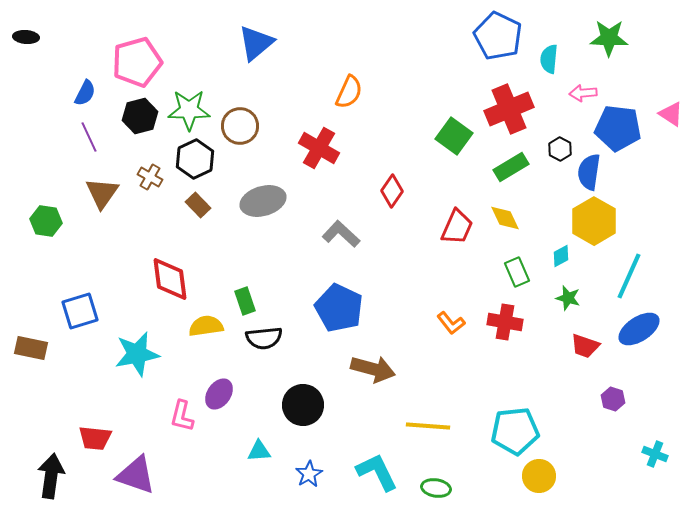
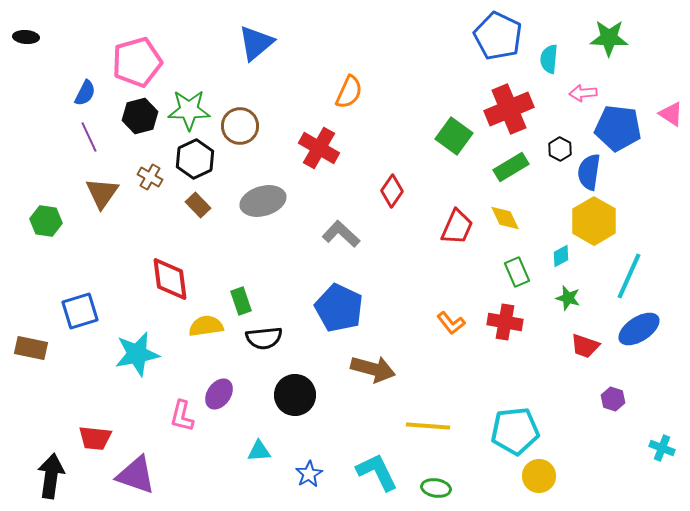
green rectangle at (245, 301): moved 4 px left
black circle at (303, 405): moved 8 px left, 10 px up
cyan cross at (655, 454): moved 7 px right, 6 px up
